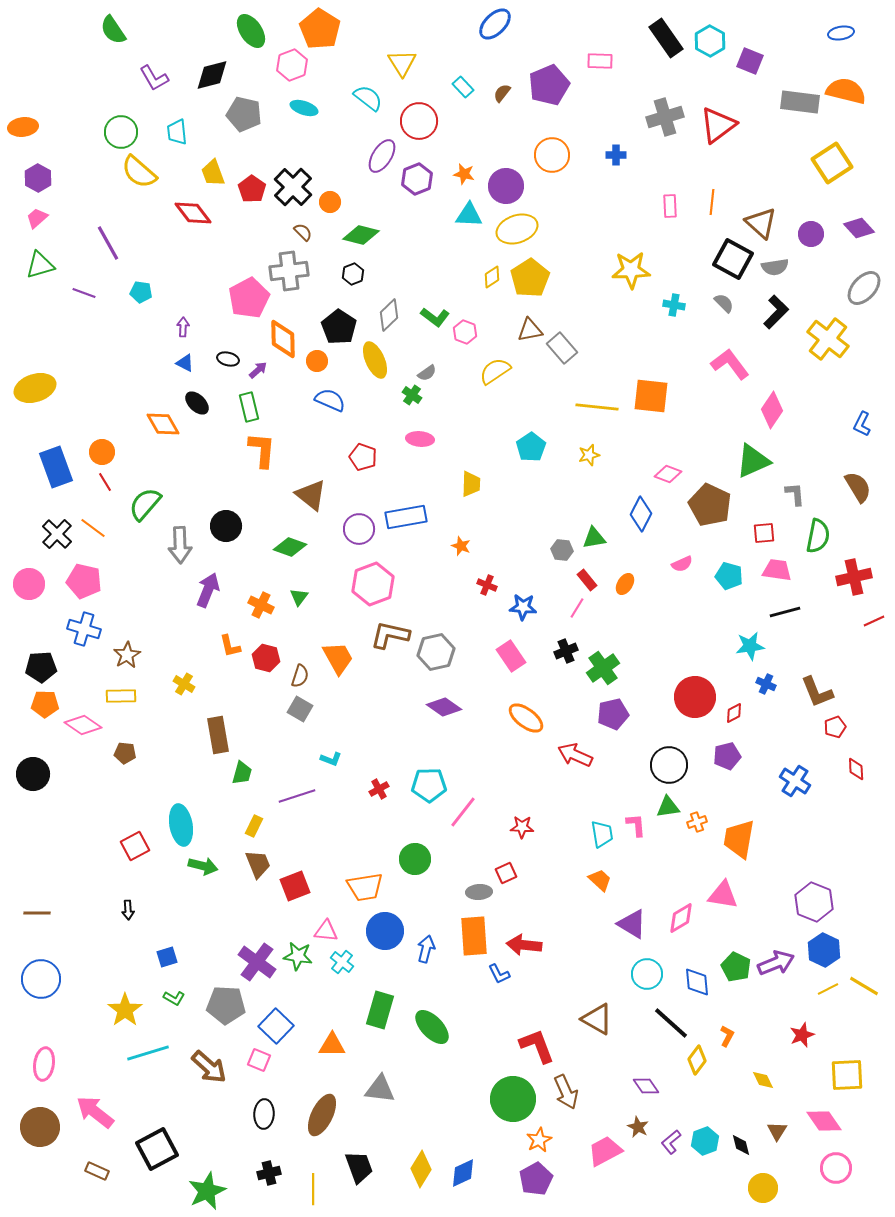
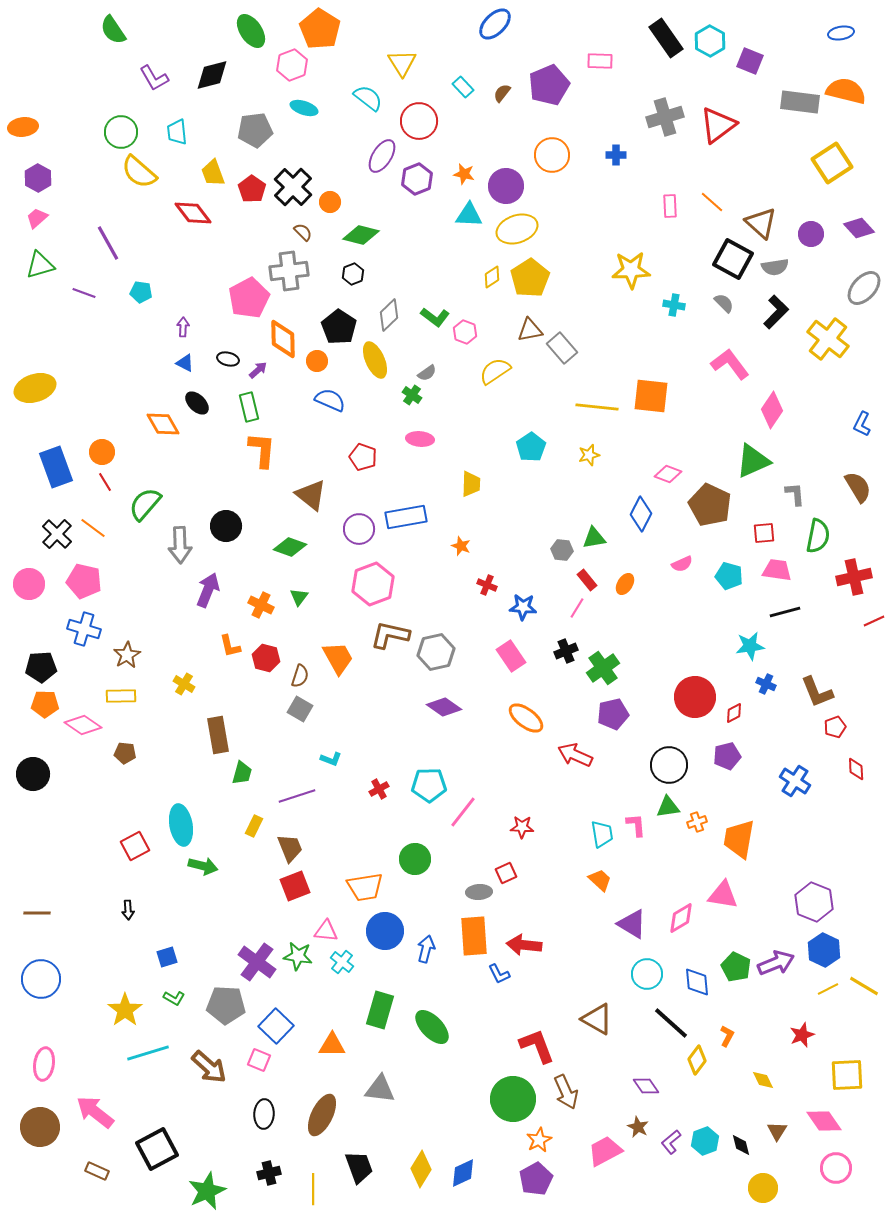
gray pentagon at (244, 114): moved 11 px right, 16 px down; rotated 20 degrees counterclockwise
orange line at (712, 202): rotated 55 degrees counterclockwise
brown trapezoid at (258, 864): moved 32 px right, 16 px up
